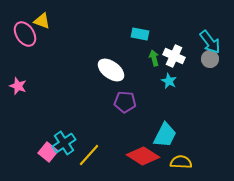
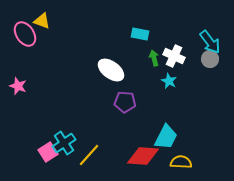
cyan trapezoid: moved 1 px right, 2 px down
pink square: rotated 18 degrees clockwise
red diamond: rotated 28 degrees counterclockwise
